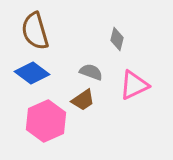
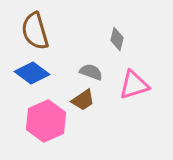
pink triangle: rotated 8 degrees clockwise
